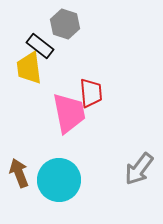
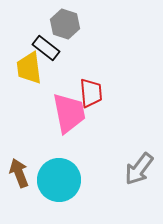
black rectangle: moved 6 px right, 2 px down
